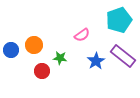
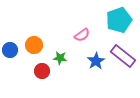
blue circle: moved 1 px left
